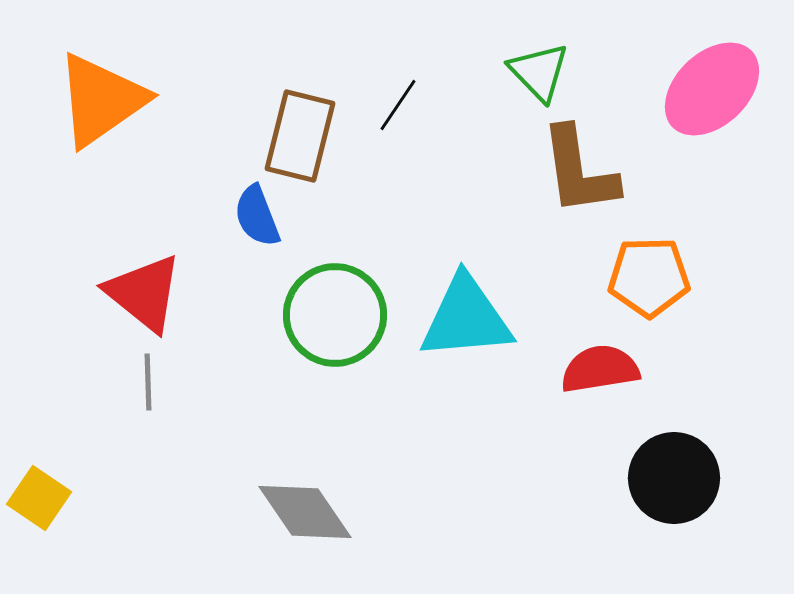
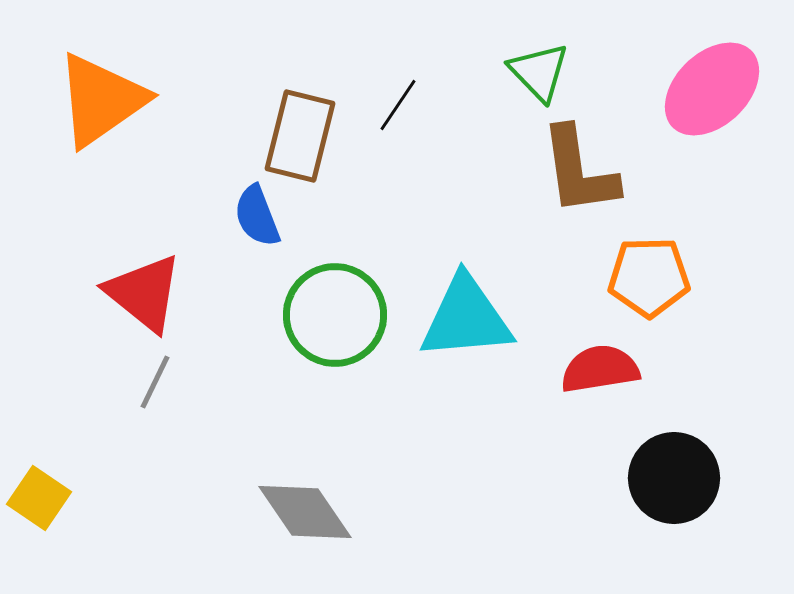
gray line: moved 7 px right; rotated 28 degrees clockwise
